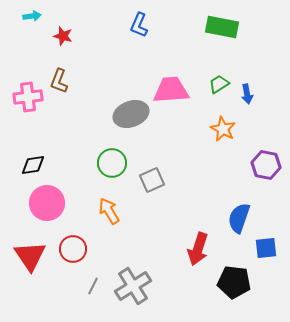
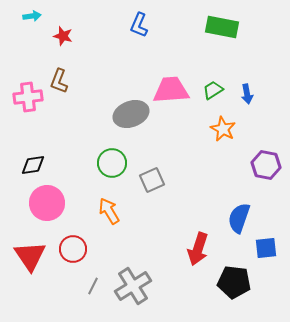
green trapezoid: moved 6 px left, 6 px down
